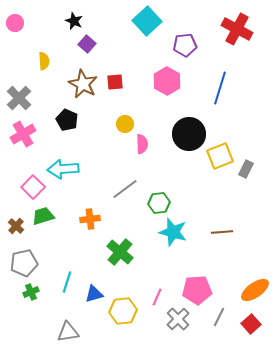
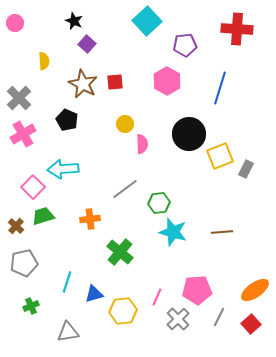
red cross at (237, 29): rotated 24 degrees counterclockwise
green cross at (31, 292): moved 14 px down
